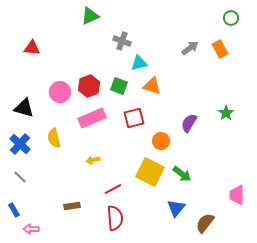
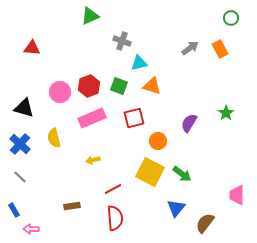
orange circle: moved 3 px left
